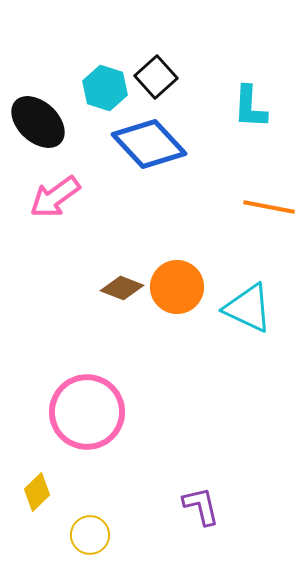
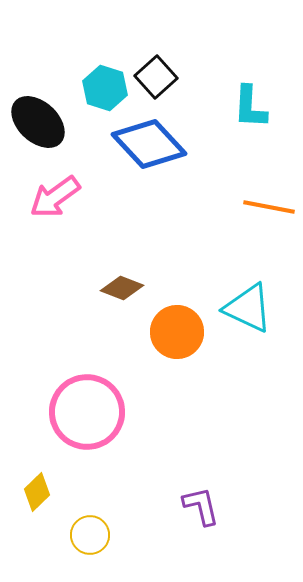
orange circle: moved 45 px down
